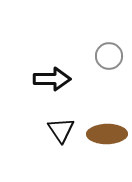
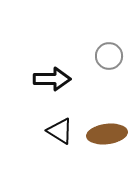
black triangle: moved 1 px left, 1 px down; rotated 24 degrees counterclockwise
brown ellipse: rotated 6 degrees counterclockwise
